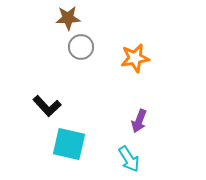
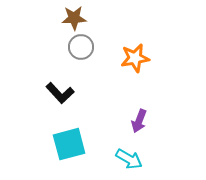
brown star: moved 6 px right
black L-shape: moved 13 px right, 13 px up
cyan square: rotated 28 degrees counterclockwise
cyan arrow: rotated 28 degrees counterclockwise
